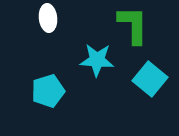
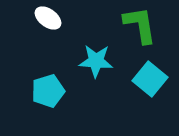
white ellipse: rotated 48 degrees counterclockwise
green L-shape: moved 7 px right; rotated 9 degrees counterclockwise
cyan star: moved 1 px left, 1 px down
